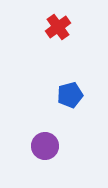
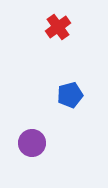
purple circle: moved 13 px left, 3 px up
